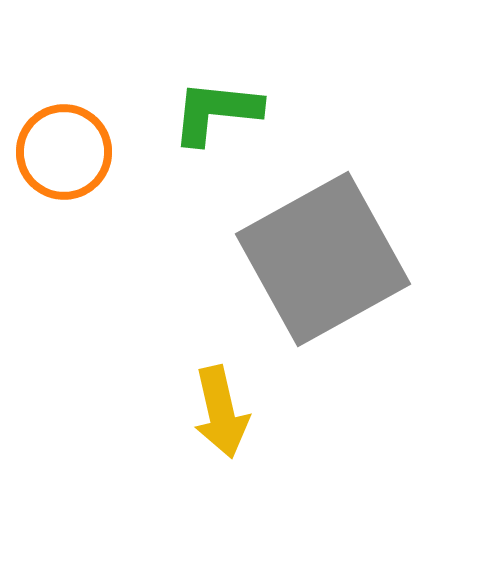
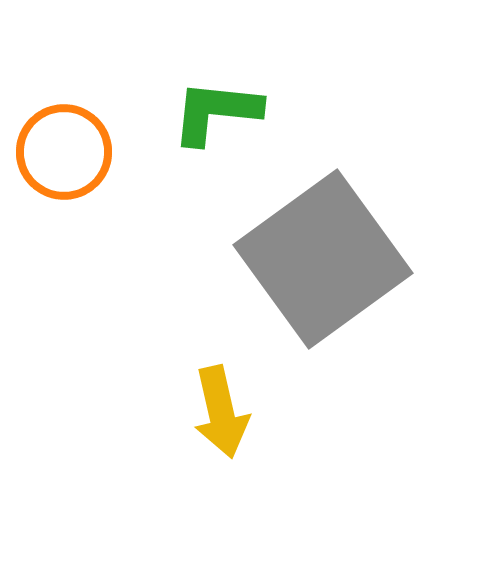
gray square: rotated 7 degrees counterclockwise
